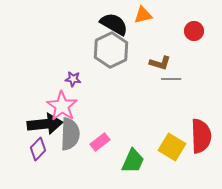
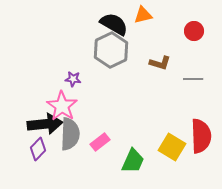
gray line: moved 22 px right
